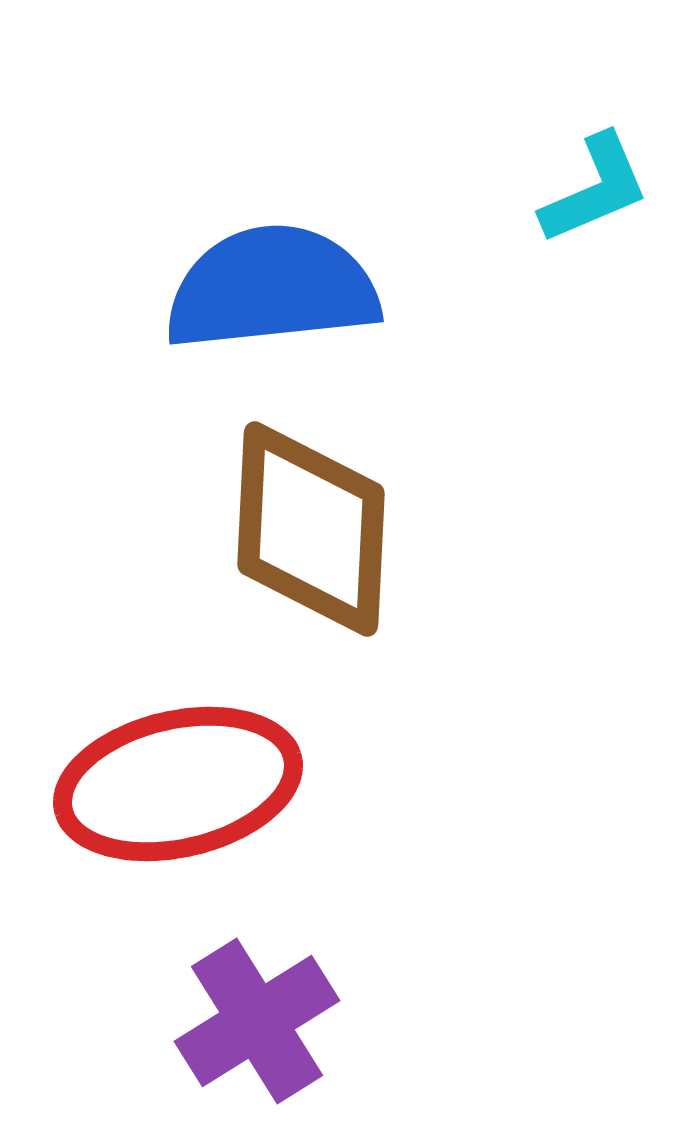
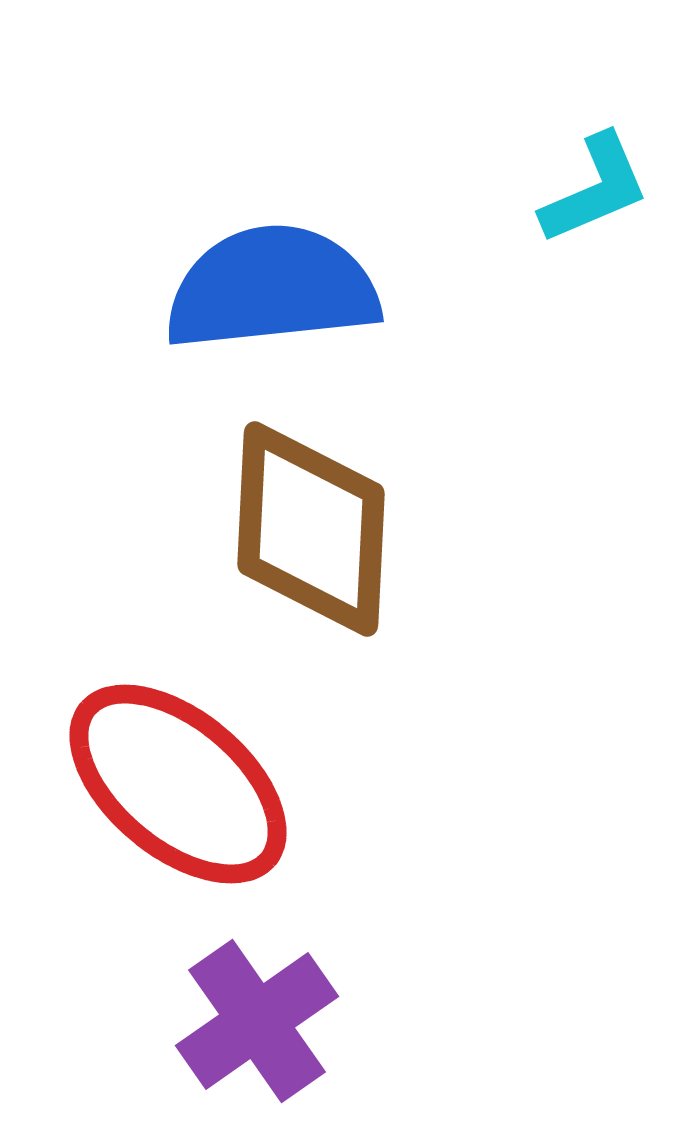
red ellipse: rotated 53 degrees clockwise
purple cross: rotated 3 degrees counterclockwise
